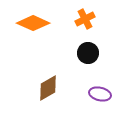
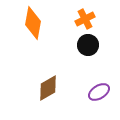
orange diamond: rotated 76 degrees clockwise
black circle: moved 8 px up
purple ellipse: moved 1 px left, 2 px up; rotated 45 degrees counterclockwise
